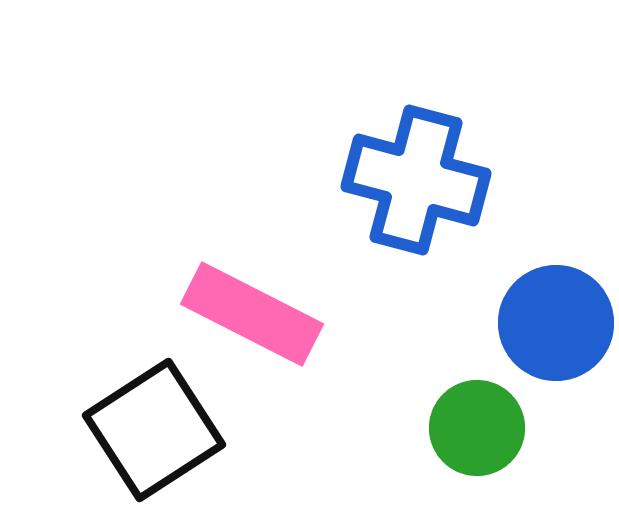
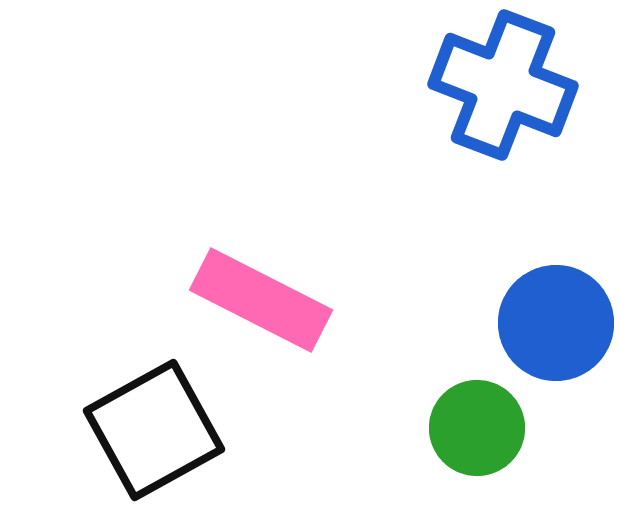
blue cross: moved 87 px right, 95 px up; rotated 6 degrees clockwise
pink rectangle: moved 9 px right, 14 px up
black square: rotated 4 degrees clockwise
